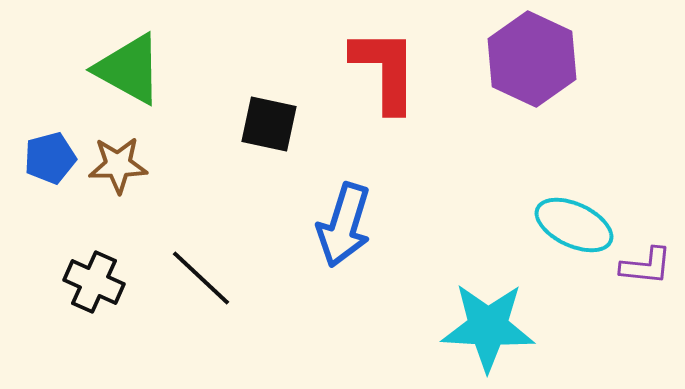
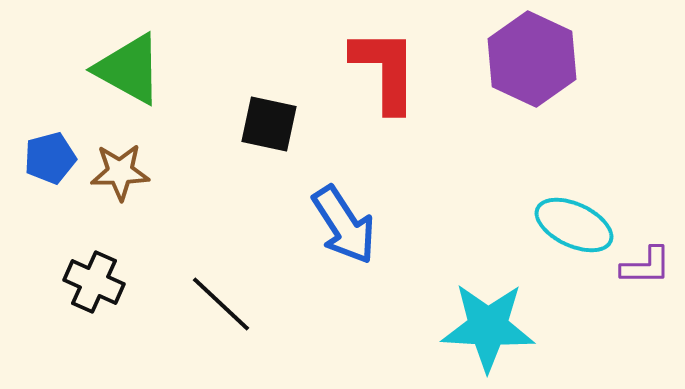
brown star: moved 2 px right, 7 px down
blue arrow: rotated 50 degrees counterclockwise
purple L-shape: rotated 6 degrees counterclockwise
black line: moved 20 px right, 26 px down
